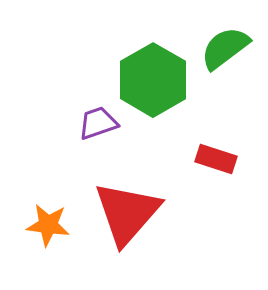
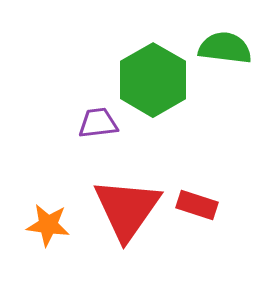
green semicircle: rotated 44 degrees clockwise
purple trapezoid: rotated 12 degrees clockwise
red rectangle: moved 19 px left, 46 px down
red triangle: moved 4 px up; rotated 6 degrees counterclockwise
